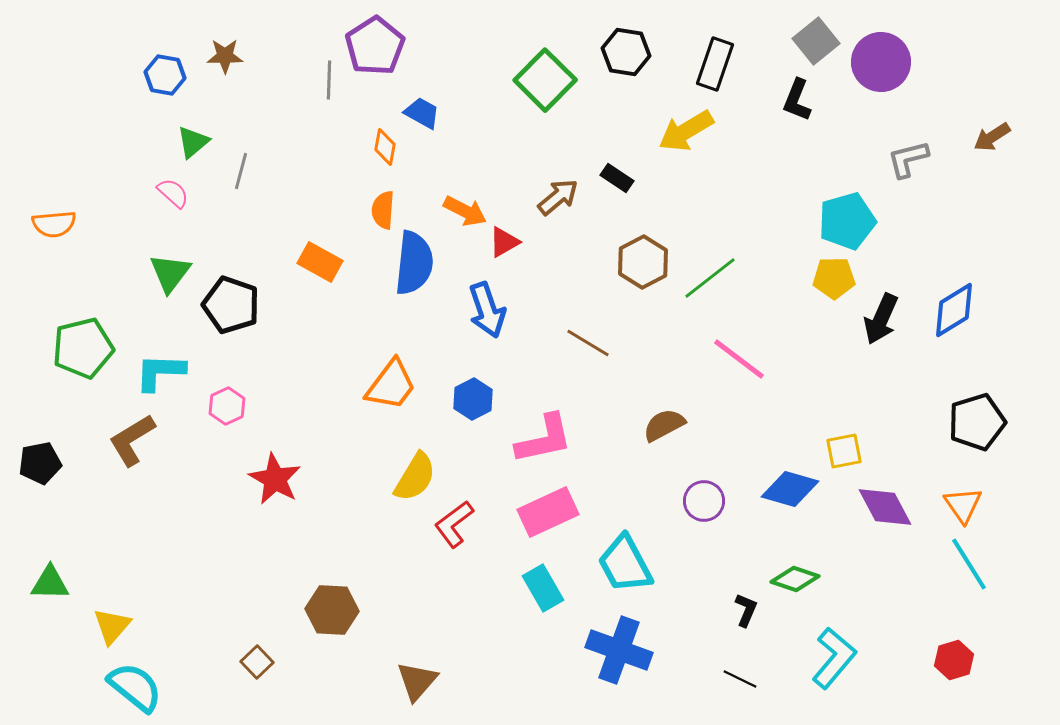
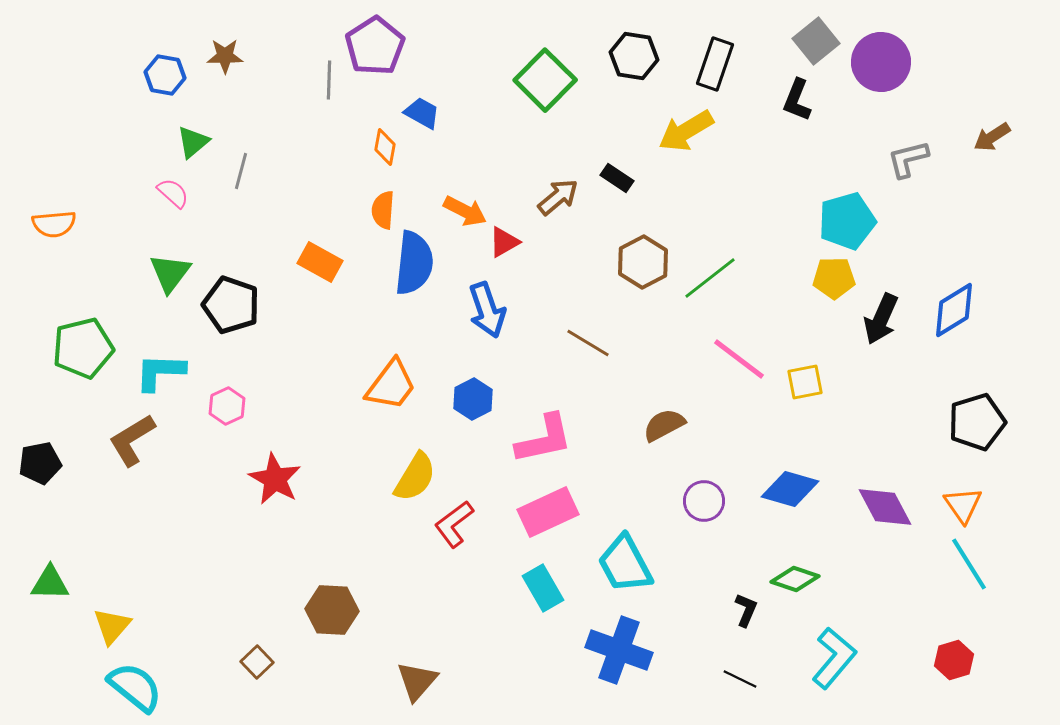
black hexagon at (626, 52): moved 8 px right, 4 px down
yellow square at (844, 451): moved 39 px left, 69 px up
